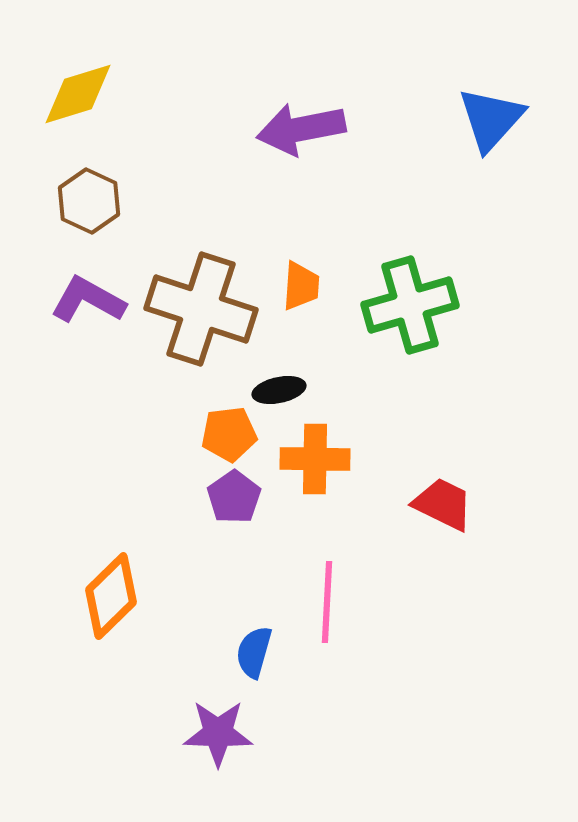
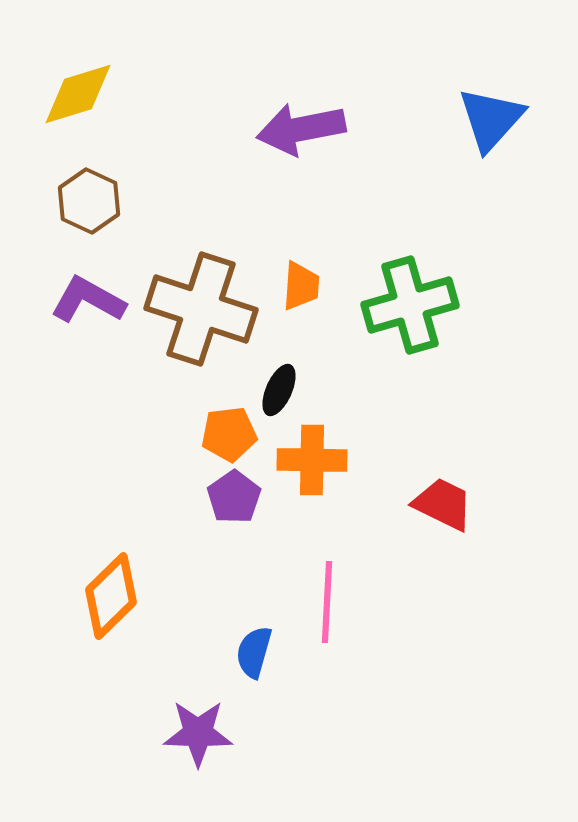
black ellipse: rotated 54 degrees counterclockwise
orange cross: moved 3 px left, 1 px down
purple star: moved 20 px left
